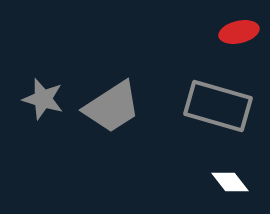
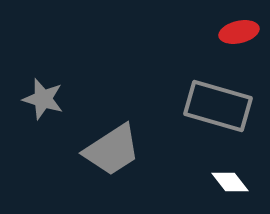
gray trapezoid: moved 43 px down
